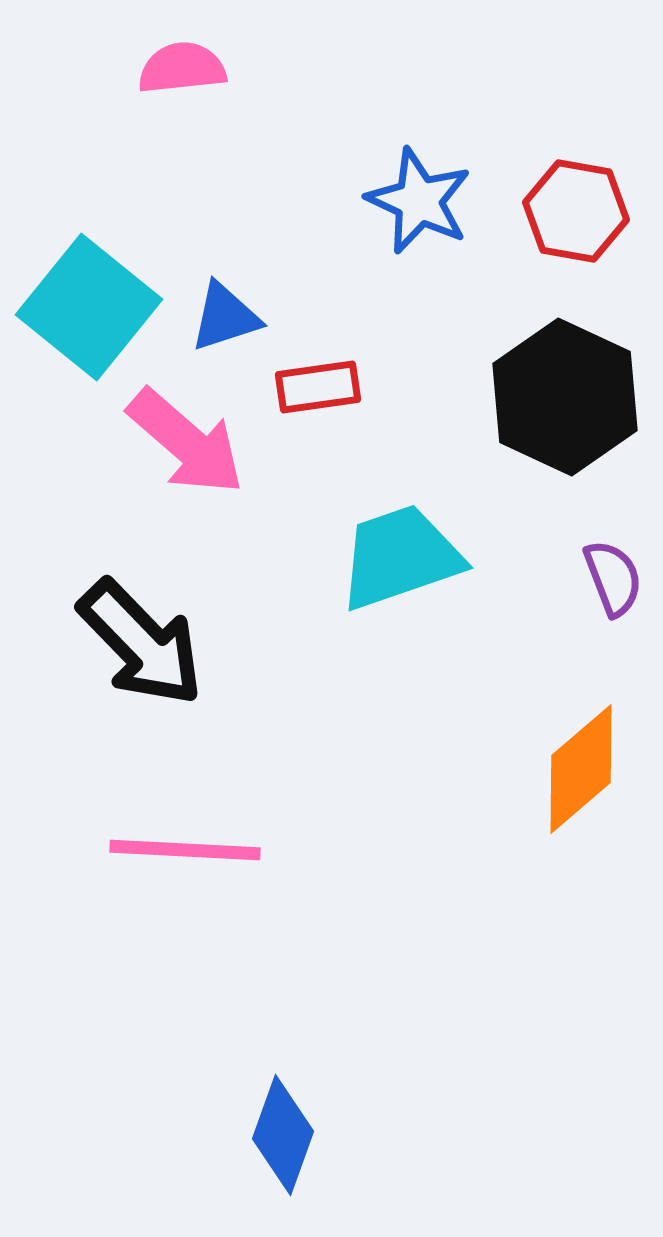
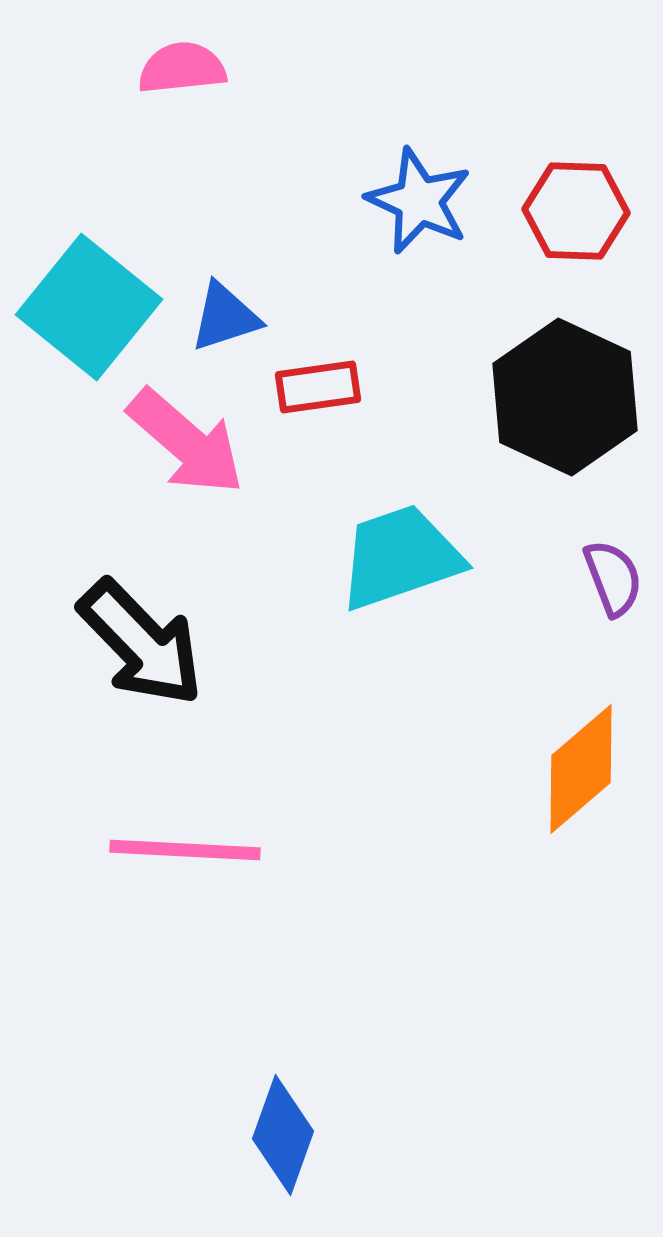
red hexagon: rotated 8 degrees counterclockwise
